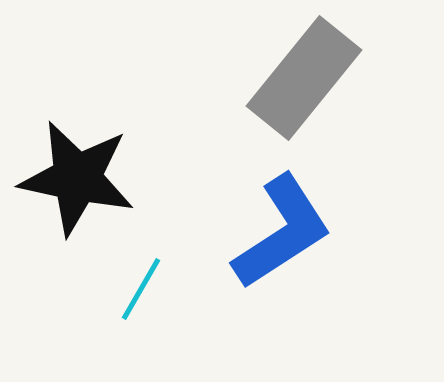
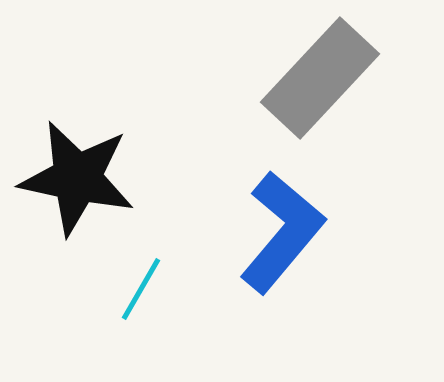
gray rectangle: moved 16 px right; rotated 4 degrees clockwise
blue L-shape: rotated 17 degrees counterclockwise
